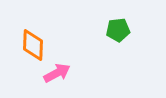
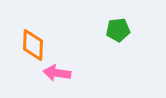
pink arrow: rotated 144 degrees counterclockwise
